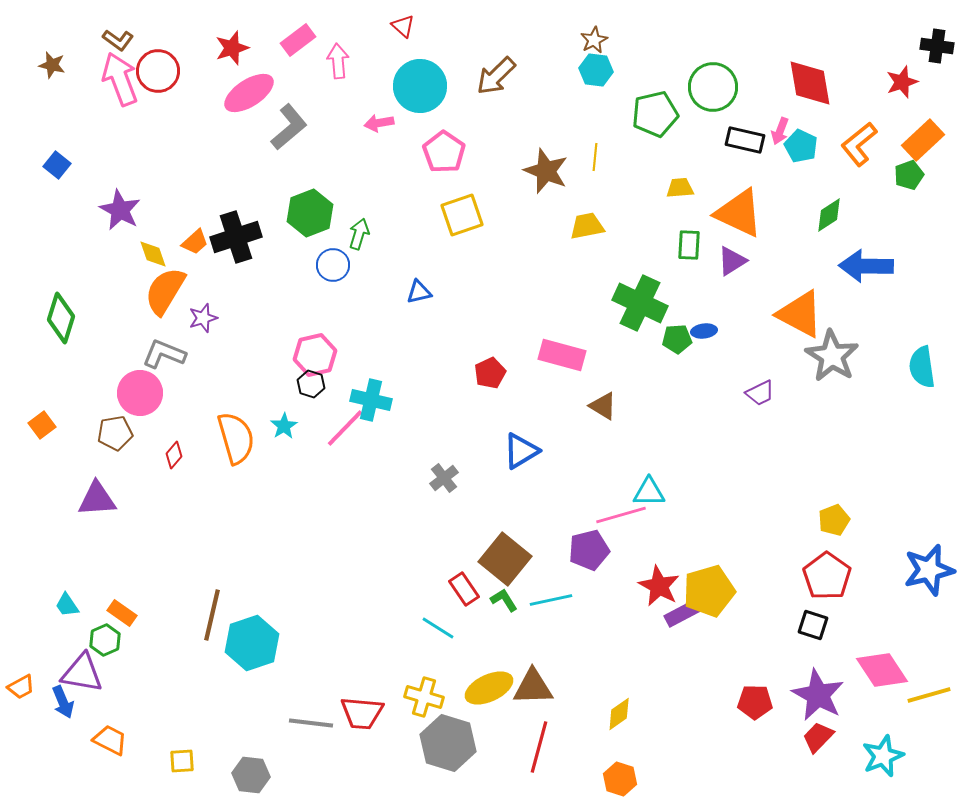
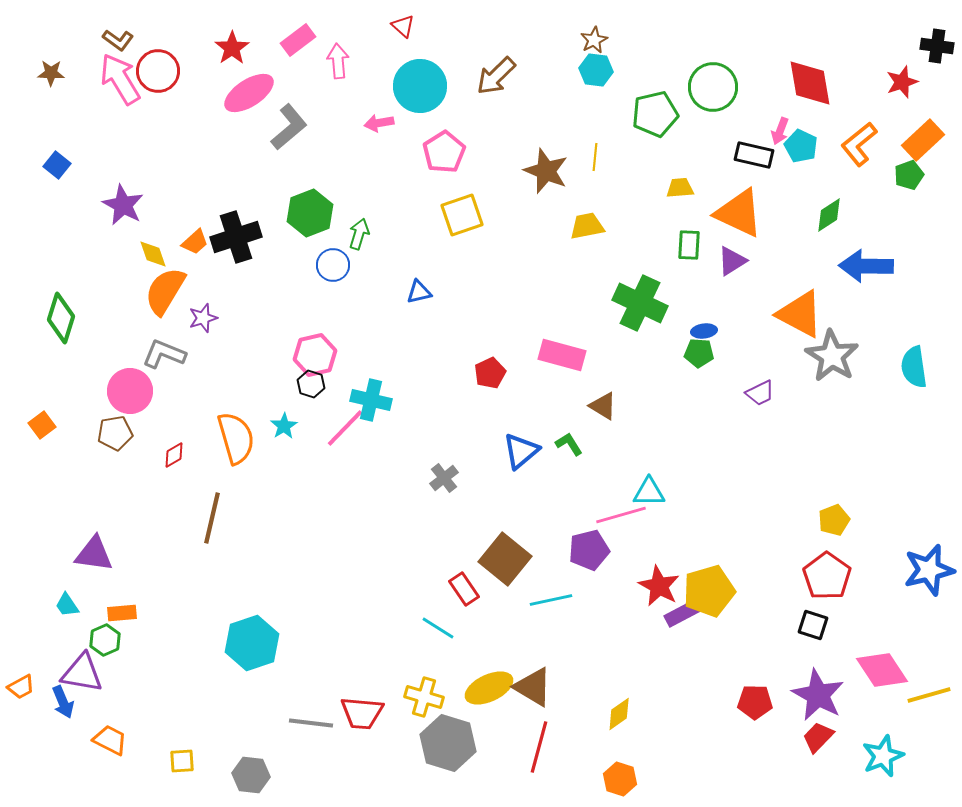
red star at (232, 48): rotated 16 degrees counterclockwise
brown star at (52, 65): moved 1 px left, 8 px down; rotated 12 degrees counterclockwise
pink arrow at (120, 79): rotated 10 degrees counterclockwise
black rectangle at (745, 140): moved 9 px right, 15 px down
pink pentagon at (444, 152): rotated 6 degrees clockwise
purple star at (120, 210): moved 3 px right, 5 px up
green pentagon at (677, 339): moved 22 px right, 14 px down; rotated 8 degrees clockwise
cyan semicircle at (922, 367): moved 8 px left
pink circle at (140, 393): moved 10 px left, 2 px up
blue triangle at (521, 451): rotated 9 degrees counterclockwise
red diamond at (174, 455): rotated 20 degrees clockwise
purple triangle at (97, 499): moved 3 px left, 55 px down; rotated 12 degrees clockwise
green L-shape at (504, 600): moved 65 px right, 156 px up
orange rectangle at (122, 613): rotated 40 degrees counterclockwise
brown line at (212, 615): moved 97 px up
brown triangle at (533, 687): rotated 33 degrees clockwise
